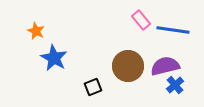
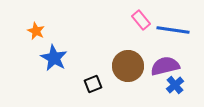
black square: moved 3 px up
